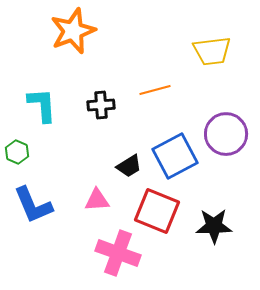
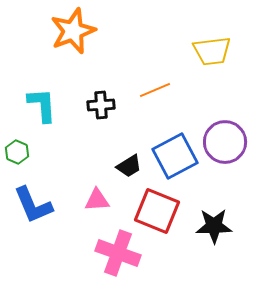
orange line: rotated 8 degrees counterclockwise
purple circle: moved 1 px left, 8 px down
